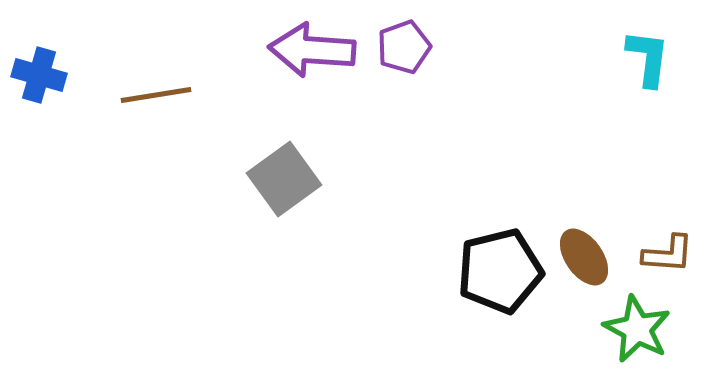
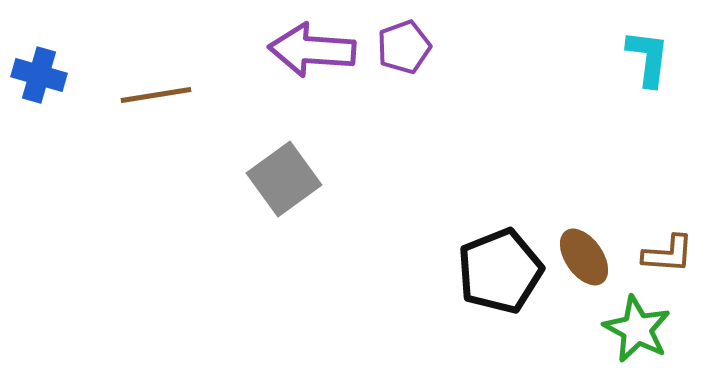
black pentagon: rotated 8 degrees counterclockwise
